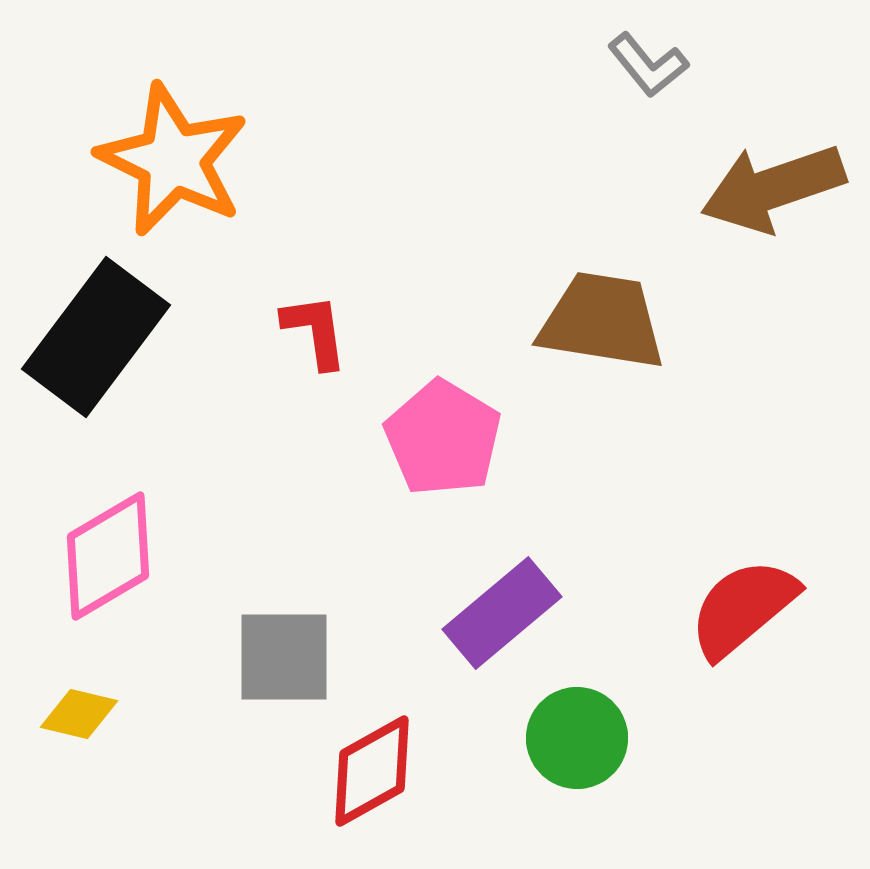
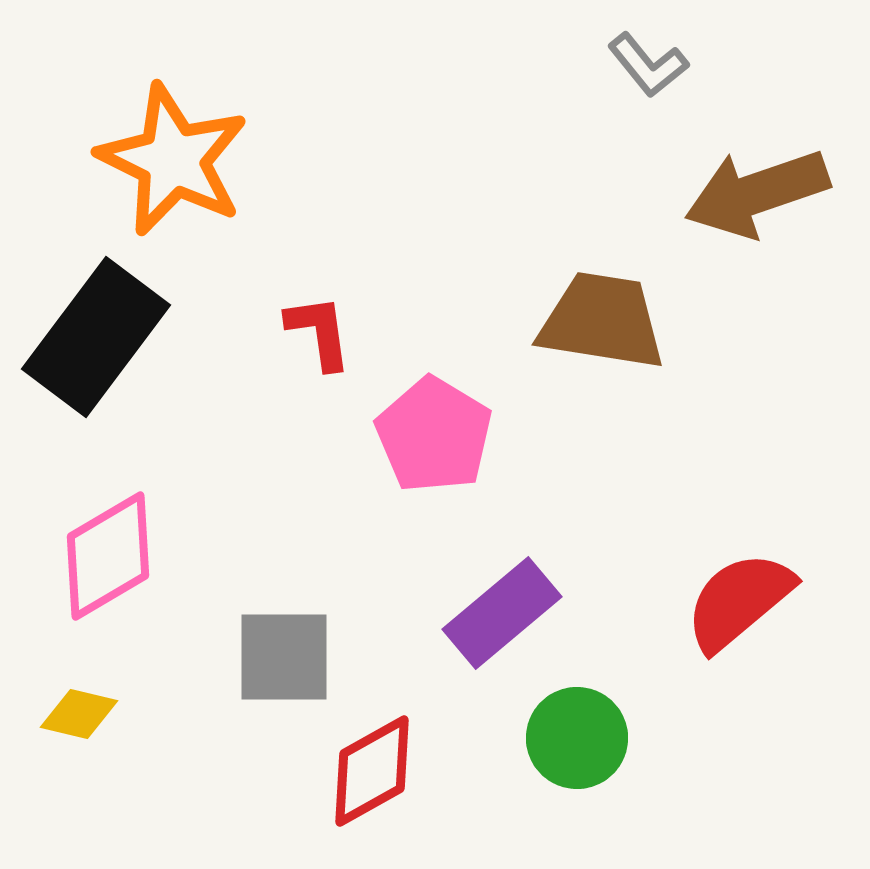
brown arrow: moved 16 px left, 5 px down
red L-shape: moved 4 px right, 1 px down
pink pentagon: moved 9 px left, 3 px up
red semicircle: moved 4 px left, 7 px up
